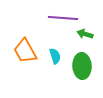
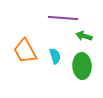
green arrow: moved 1 px left, 2 px down
